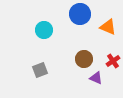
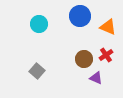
blue circle: moved 2 px down
cyan circle: moved 5 px left, 6 px up
red cross: moved 7 px left, 6 px up
gray square: moved 3 px left, 1 px down; rotated 28 degrees counterclockwise
